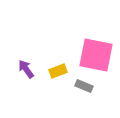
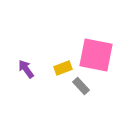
yellow rectangle: moved 5 px right, 3 px up
gray rectangle: moved 3 px left; rotated 24 degrees clockwise
